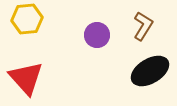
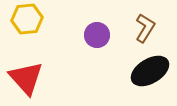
brown L-shape: moved 2 px right, 2 px down
